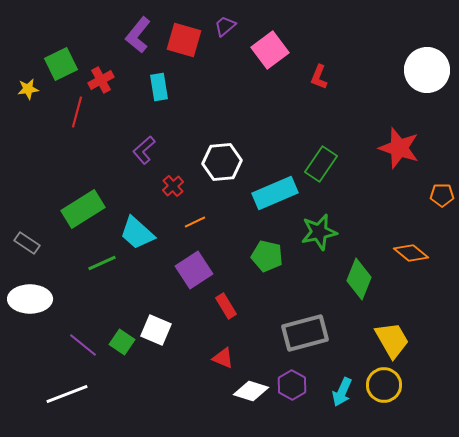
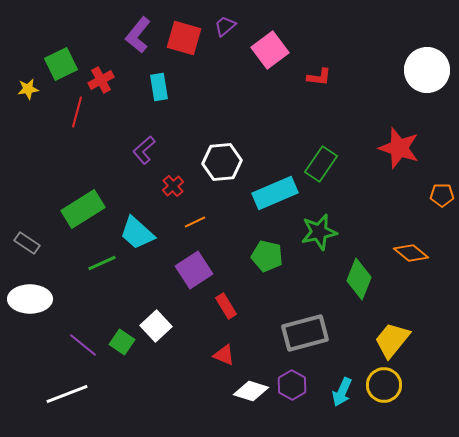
red square at (184, 40): moved 2 px up
red L-shape at (319, 77): rotated 105 degrees counterclockwise
white square at (156, 330): moved 4 px up; rotated 24 degrees clockwise
yellow trapezoid at (392, 340): rotated 111 degrees counterclockwise
red triangle at (223, 358): moved 1 px right, 3 px up
